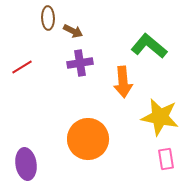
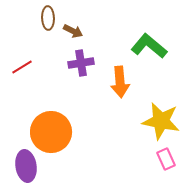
purple cross: moved 1 px right
orange arrow: moved 3 px left
yellow star: moved 1 px right, 4 px down
orange circle: moved 37 px left, 7 px up
pink rectangle: rotated 15 degrees counterclockwise
purple ellipse: moved 2 px down
